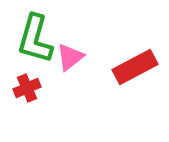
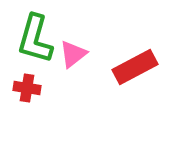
pink triangle: moved 3 px right, 3 px up
red cross: rotated 32 degrees clockwise
